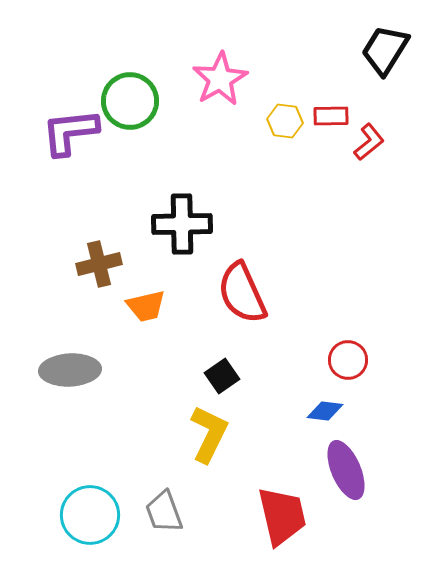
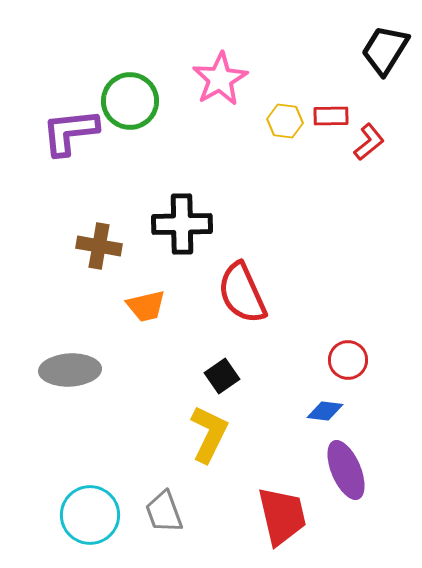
brown cross: moved 18 px up; rotated 24 degrees clockwise
